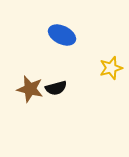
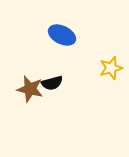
black semicircle: moved 4 px left, 5 px up
